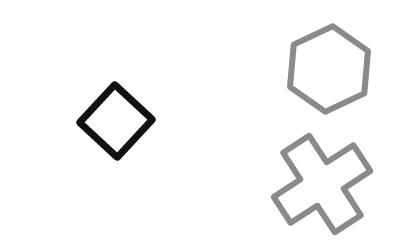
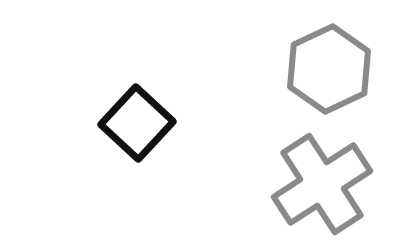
black square: moved 21 px right, 2 px down
